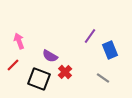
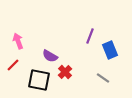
purple line: rotated 14 degrees counterclockwise
pink arrow: moved 1 px left
black square: moved 1 px down; rotated 10 degrees counterclockwise
